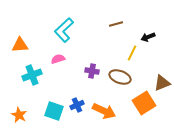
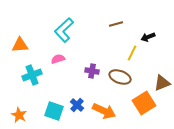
blue cross: rotated 24 degrees counterclockwise
